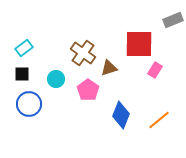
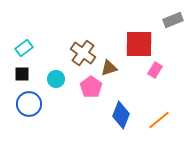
pink pentagon: moved 3 px right, 3 px up
